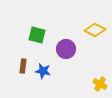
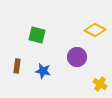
purple circle: moved 11 px right, 8 px down
brown rectangle: moved 6 px left
